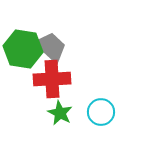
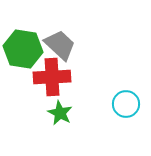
gray trapezoid: moved 9 px right, 2 px up
red cross: moved 2 px up
cyan circle: moved 25 px right, 8 px up
